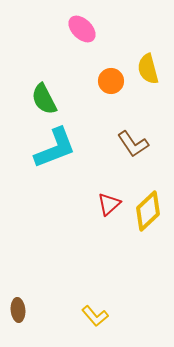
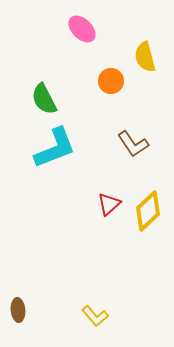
yellow semicircle: moved 3 px left, 12 px up
